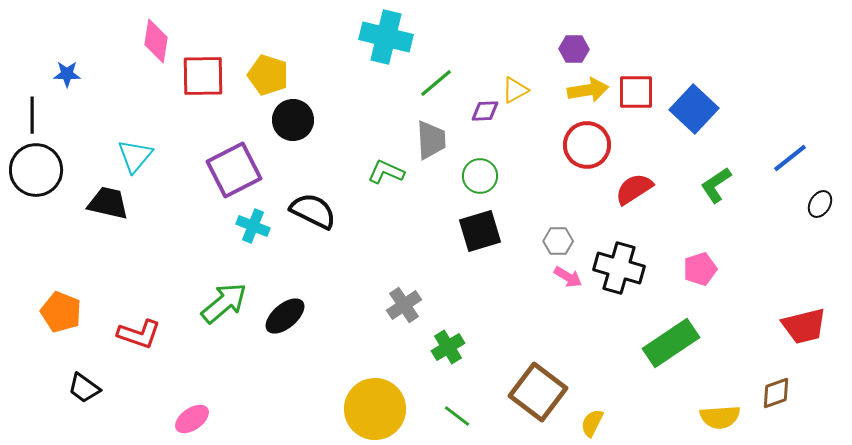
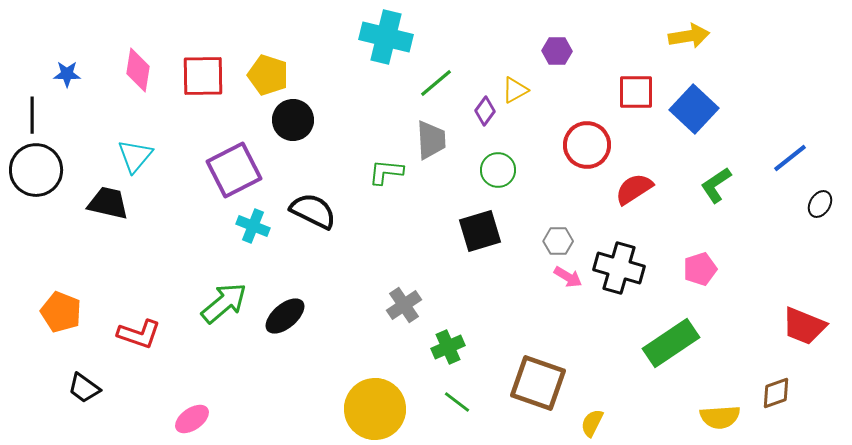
pink diamond at (156, 41): moved 18 px left, 29 px down
purple hexagon at (574, 49): moved 17 px left, 2 px down
yellow arrow at (588, 90): moved 101 px right, 54 px up
purple diamond at (485, 111): rotated 52 degrees counterclockwise
green L-shape at (386, 172): rotated 18 degrees counterclockwise
green circle at (480, 176): moved 18 px right, 6 px up
red trapezoid at (804, 326): rotated 36 degrees clockwise
green cross at (448, 347): rotated 8 degrees clockwise
brown square at (538, 392): moved 9 px up; rotated 18 degrees counterclockwise
green line at (457, 416): moved 14 px up
